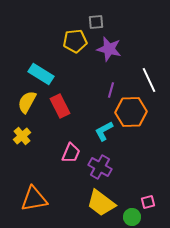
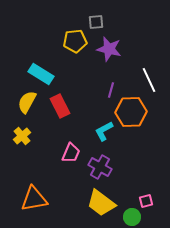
pink square: moved 2 px left, 1 px up
